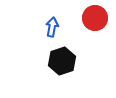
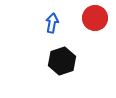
blue arrow: moved 4 px up
